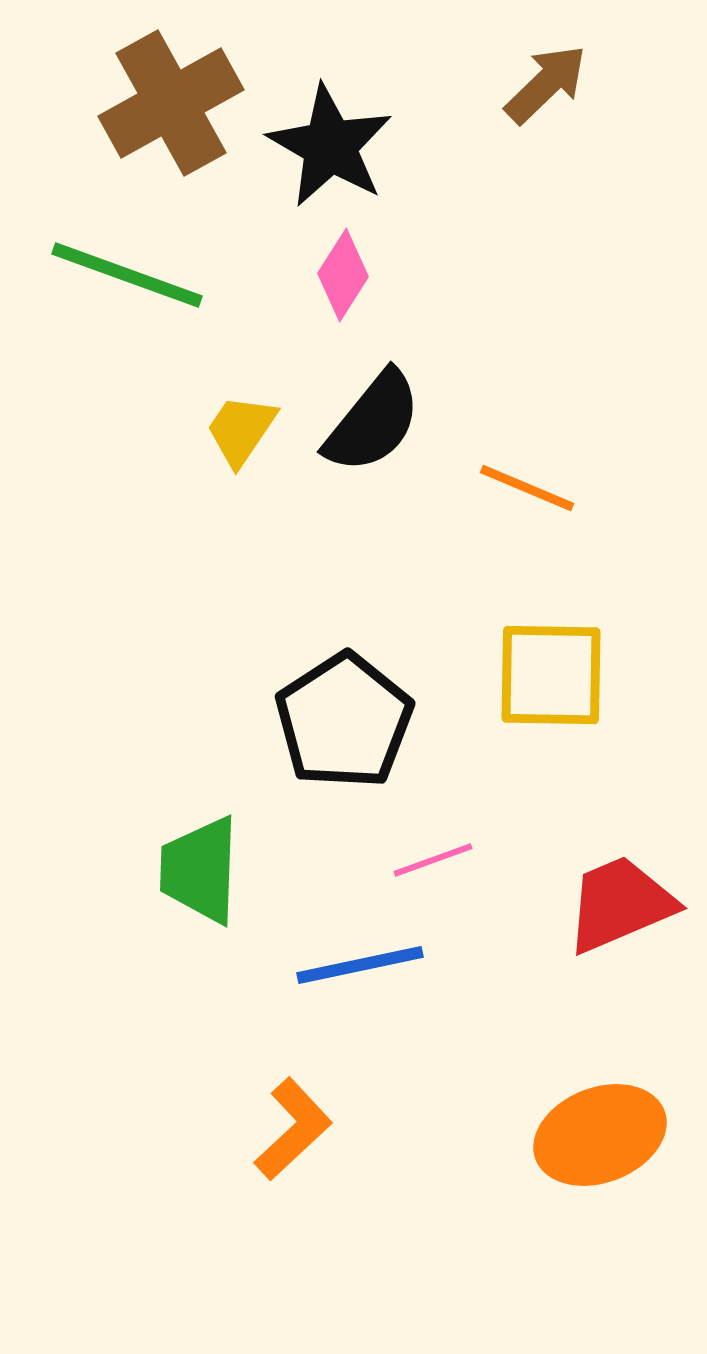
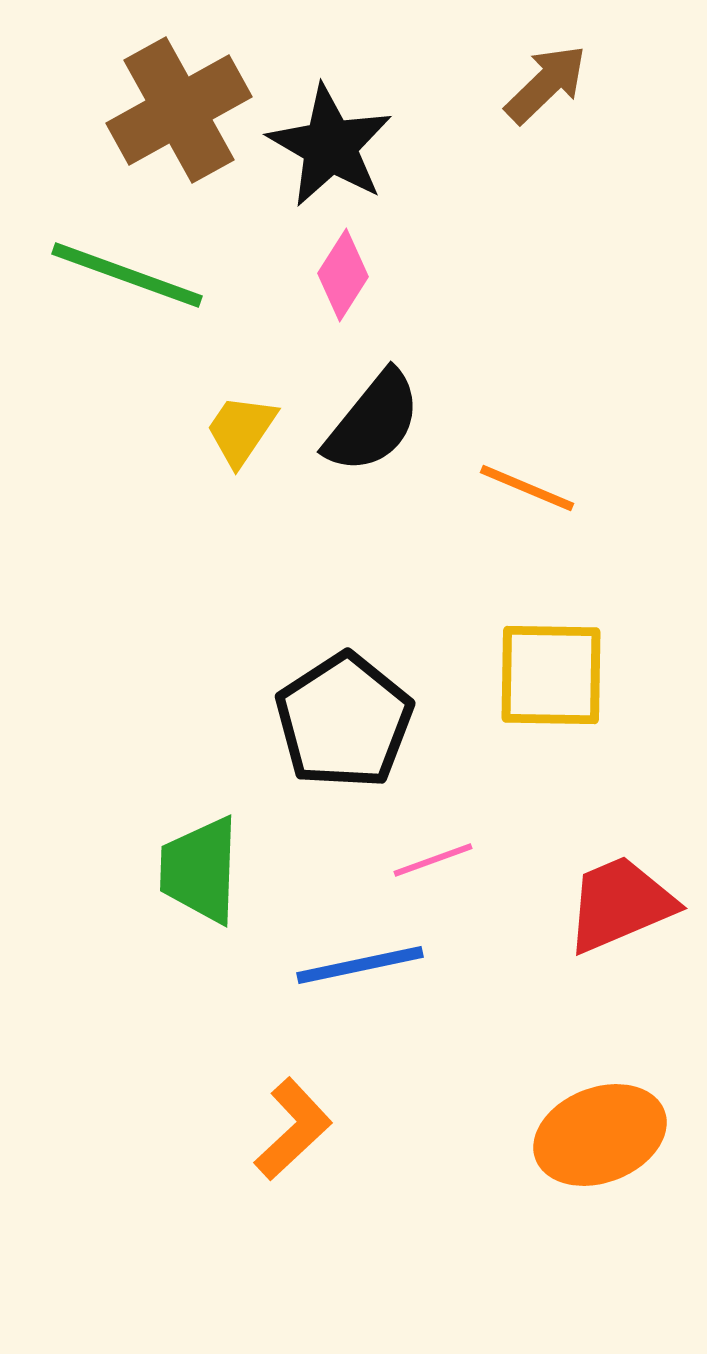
brown cross: moved 8 px right, 7 px down
